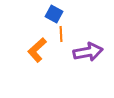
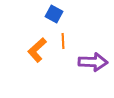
orange line: moved 2 px right, 7 px down
purple arrow: moved 5 px right, 10 px down; rotated 12 degrees clockwise
